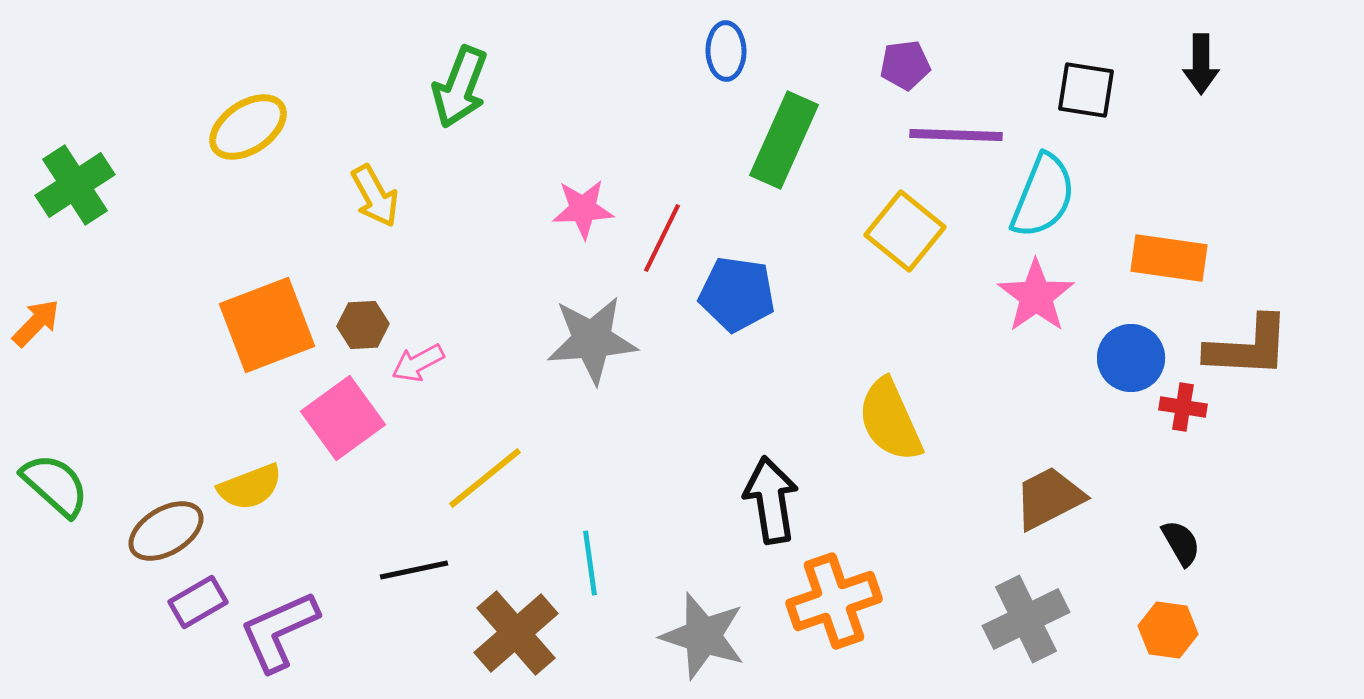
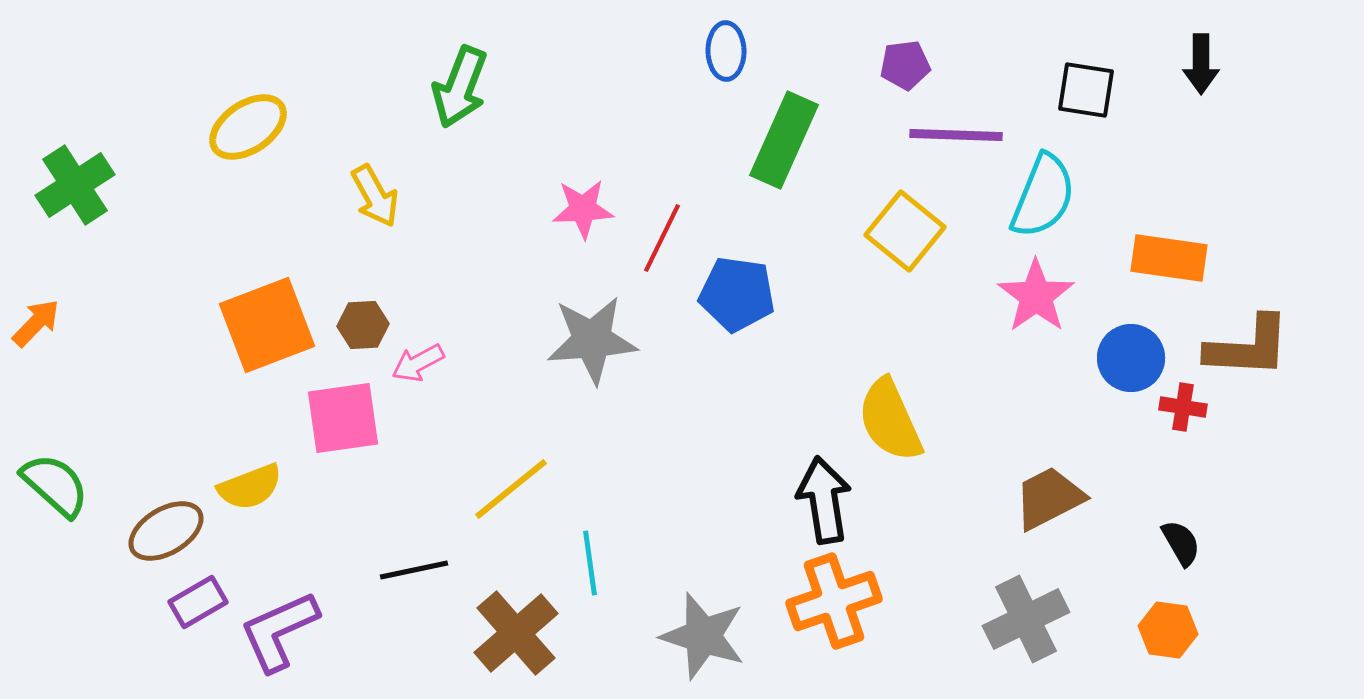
pink square at (343, 418): rotated 28 degrees clockwise
yellow line at (485, 478): moved 26 px right, 11 px down
black arrow at (771, 500): moved 53 px right
